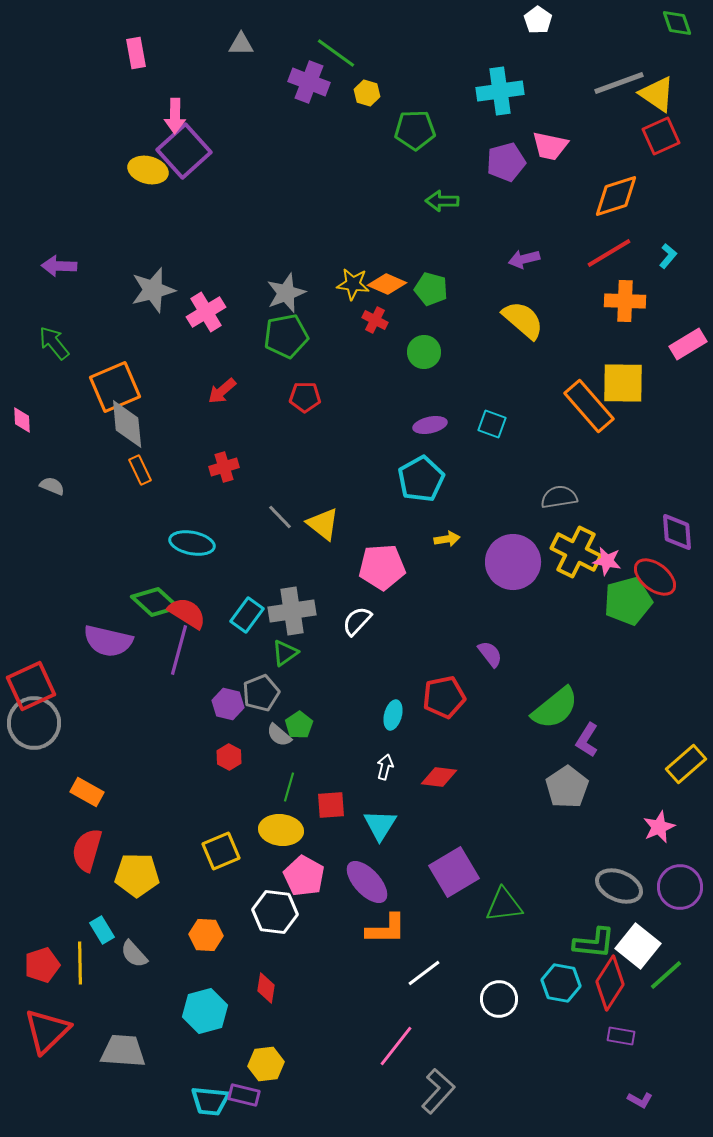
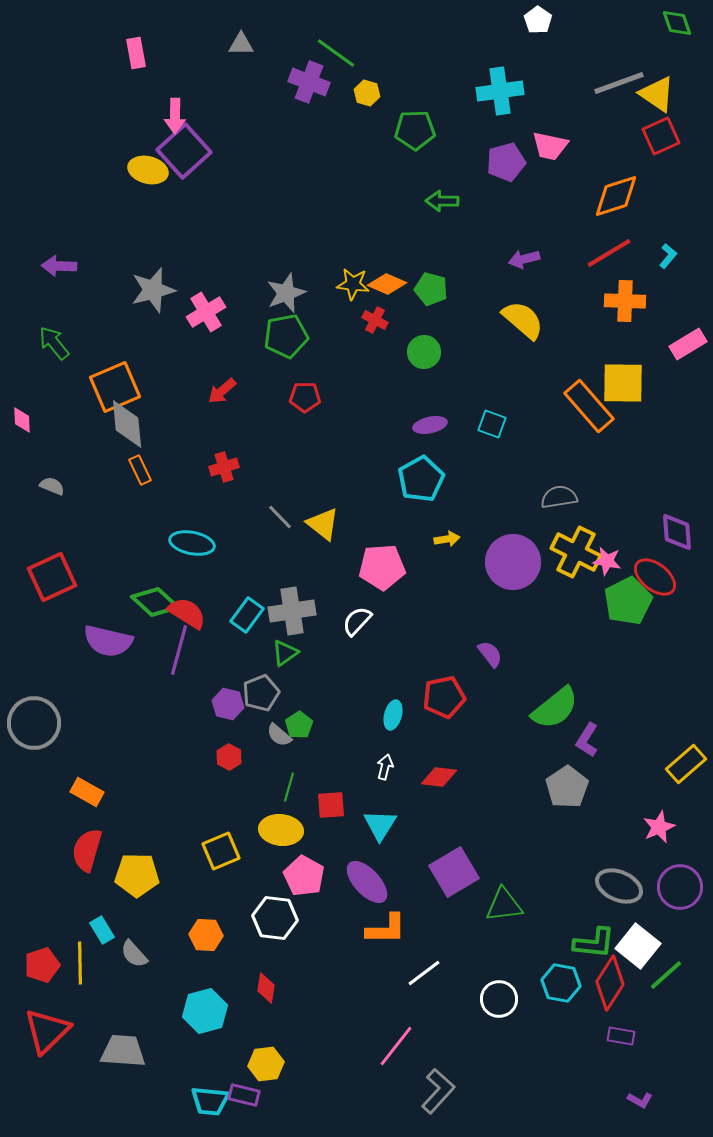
green pentagon at (628, 601): rotated 12 degrees counterclockwise
red square at (31, 686): moved 21 px right, 109 px up
white hexagon at (275, 912): moved 6 px down
